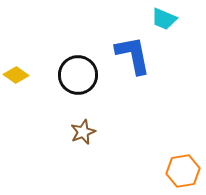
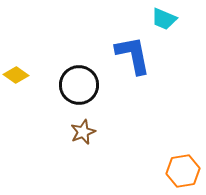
black circle: moved 1 px right, 10 px down
